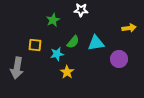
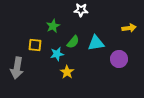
green star: moved 6 px down
